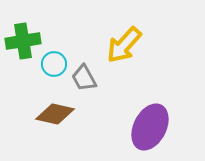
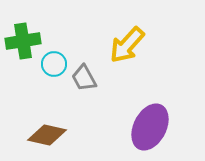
yellow arrow: moved 3 px right
brown diamond: moved 8 px left, 21 px down
